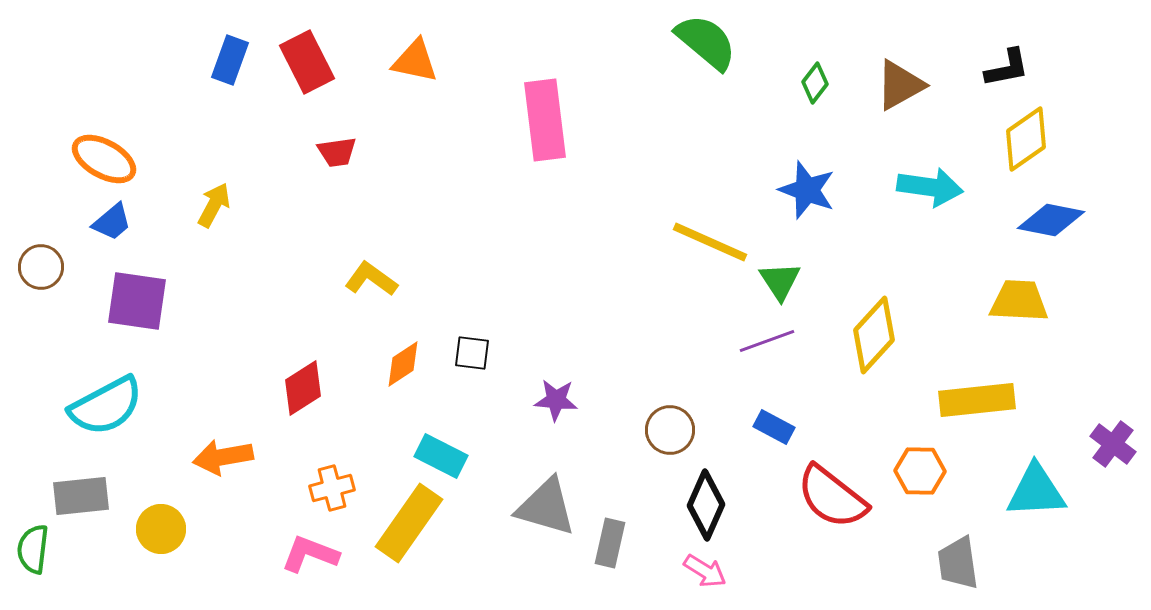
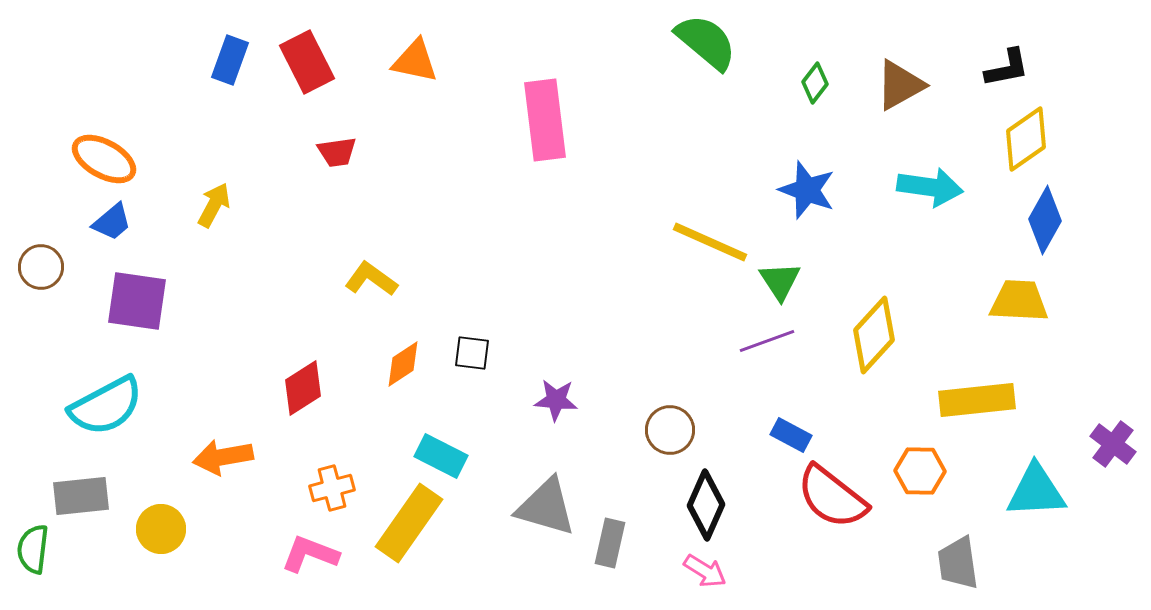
blue diamond at (1051, 220): moved 6 px left; rotated 72 degrees counterclockwise
blue rectangle at (774, 427): moved 17 px right, 8 px down
